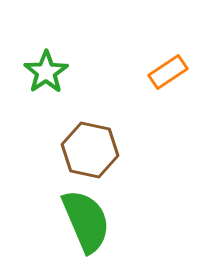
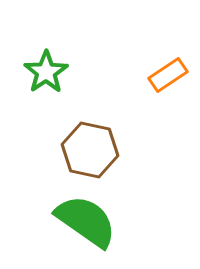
orange rectangle: moved 3 px down
green semicircle: rotated 32 degrees counterclockwise
